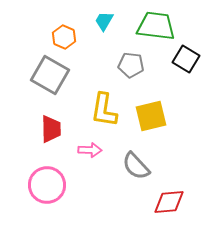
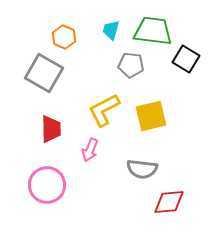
cyan trapezoid: moved 7 px right, 9 px down; rotated 15 degrees counterclockwise
green trapezoid: moved 3 px left, 5 px down
gray square: moved 6 px left, 2 px up
yellow L-shape: rotated 54 degrees clockwise
pink arrow: rotated 110 degrees clockwise
gray semicircle: moved 6 px right, 3 px down; rotated 40 degrees counterclockwise
